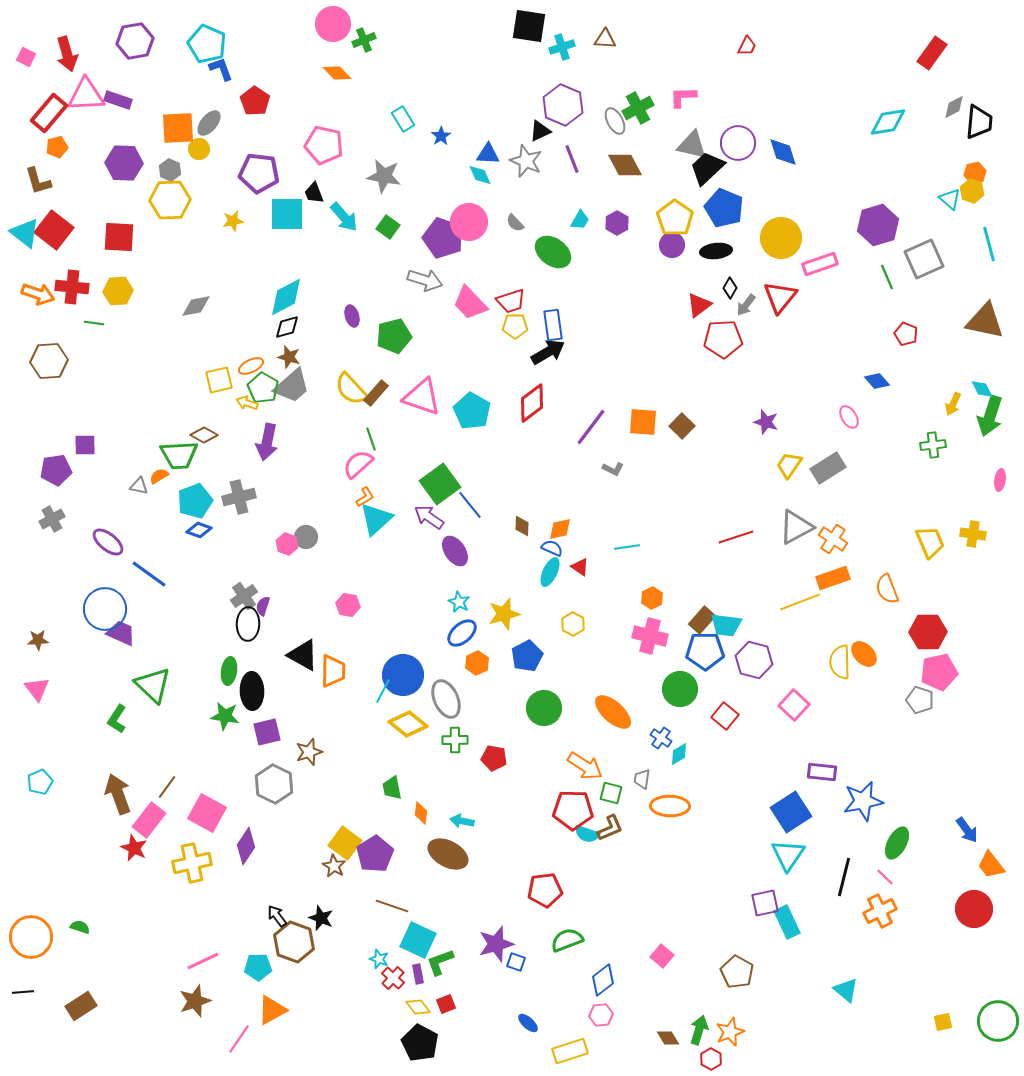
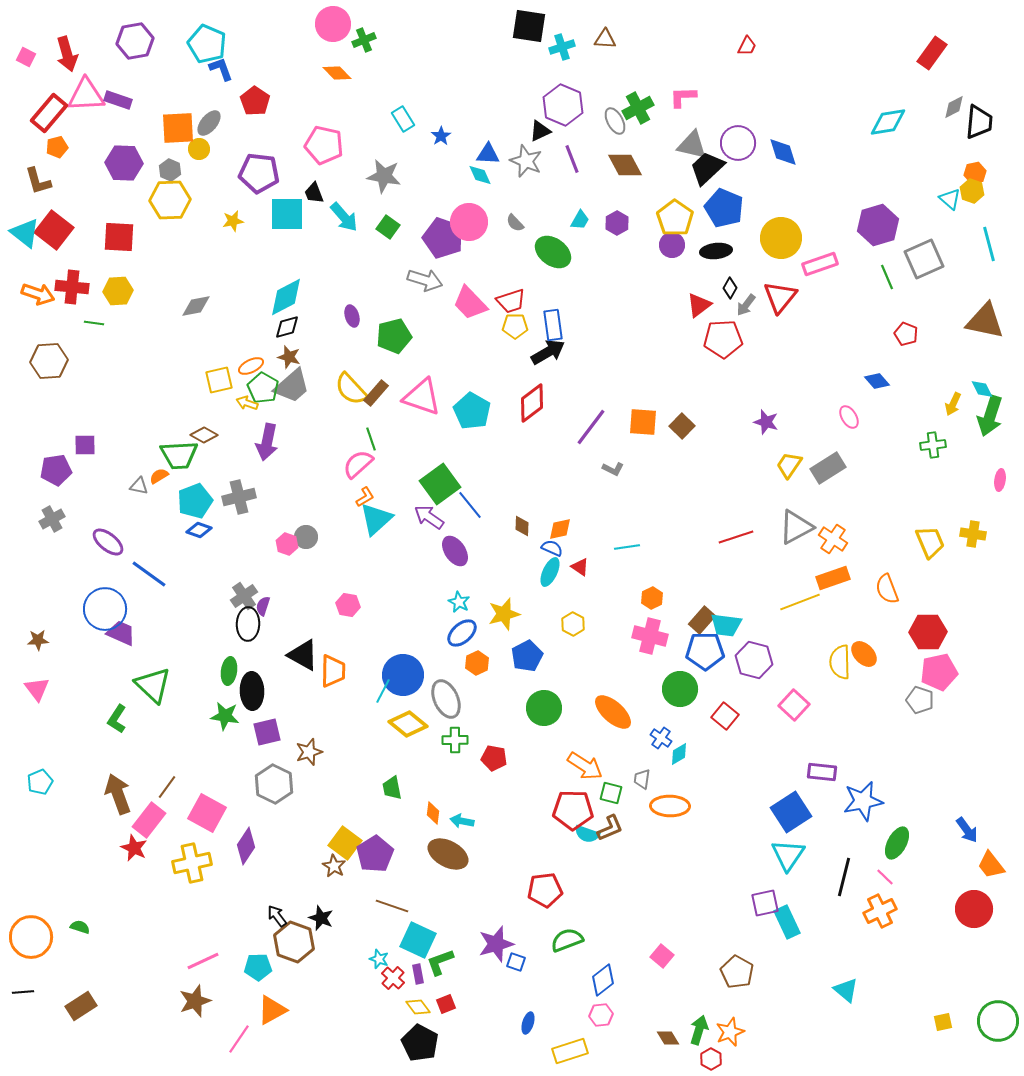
orange diamond at (421, 813): moved 12 px right
blue ellipse at (528, 1023): rotated 65 degrees clockwise
